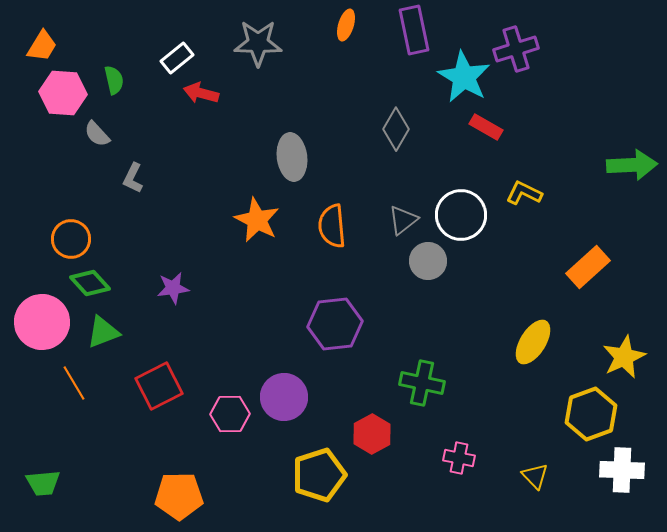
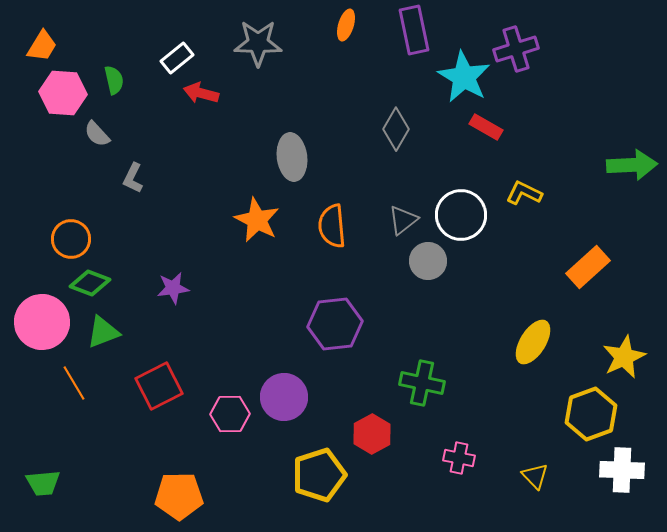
green diamond at (90, 283): rotated 27 degrees counterclockwise
